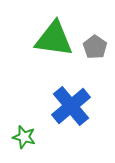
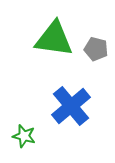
gray pentagon: moved 1 px right, 2 px down; rotated 20 degrees counterclockwise
green star: moved 1 px up
